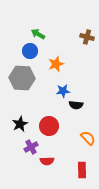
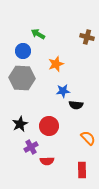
blue circle: moved 7 px left
